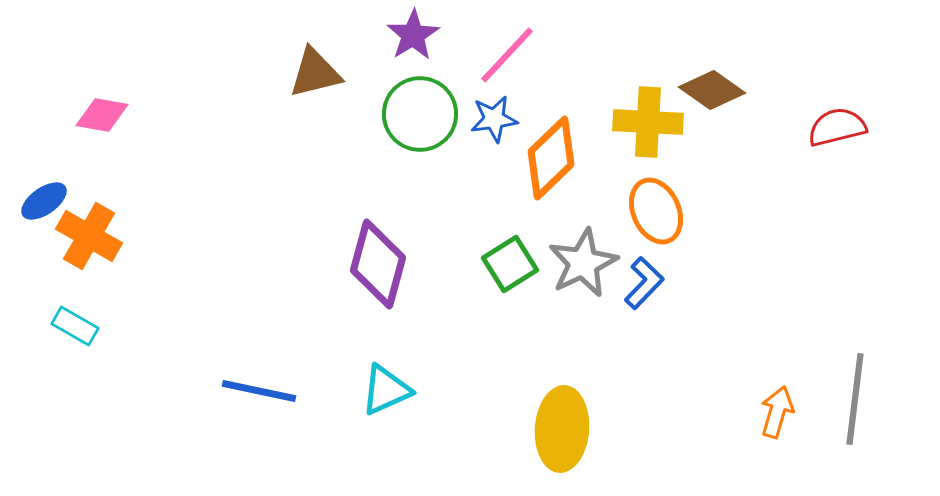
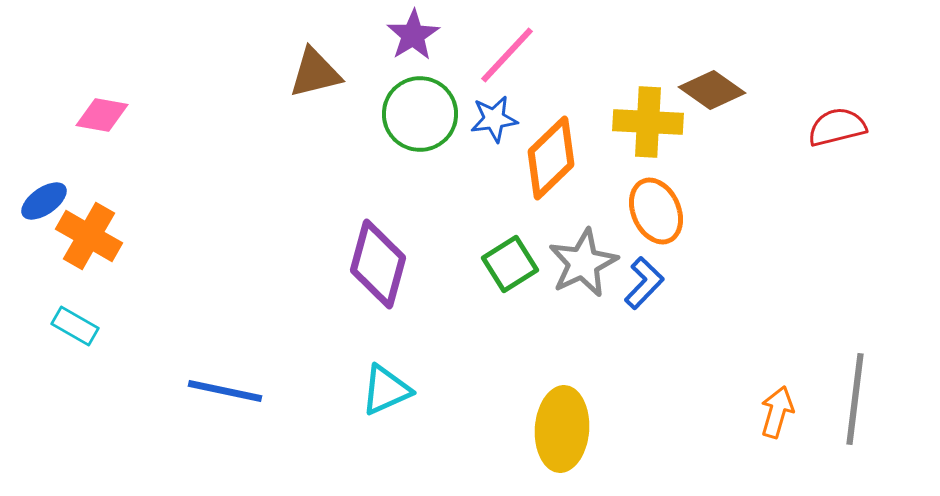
blue line: moved 34 px left
